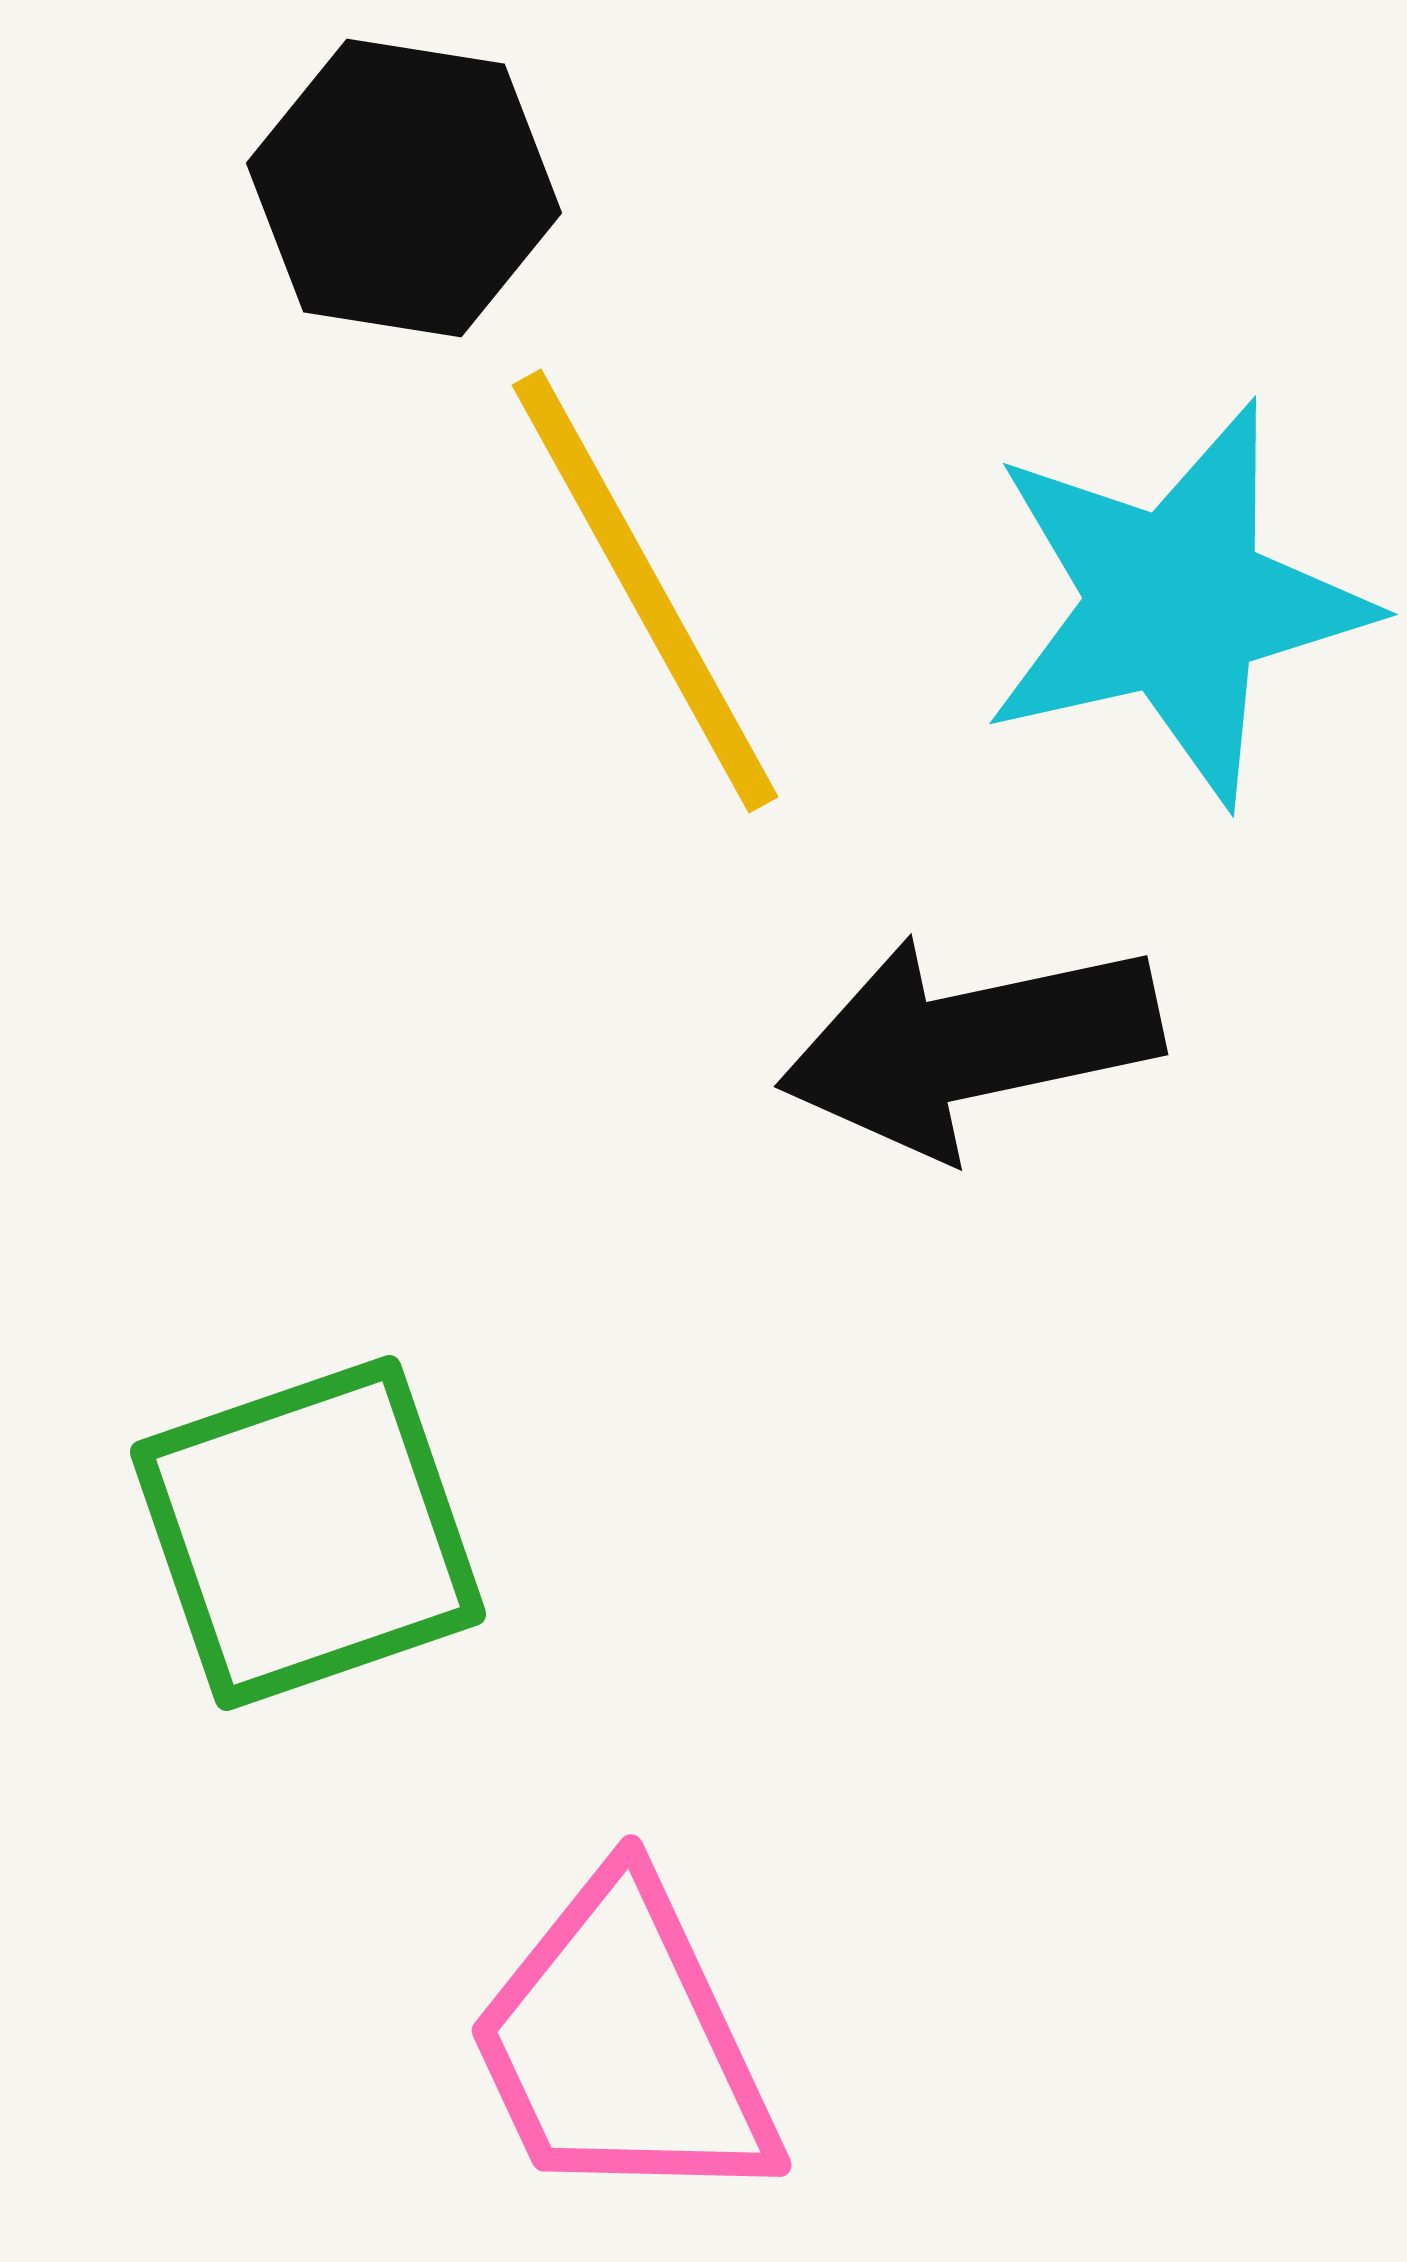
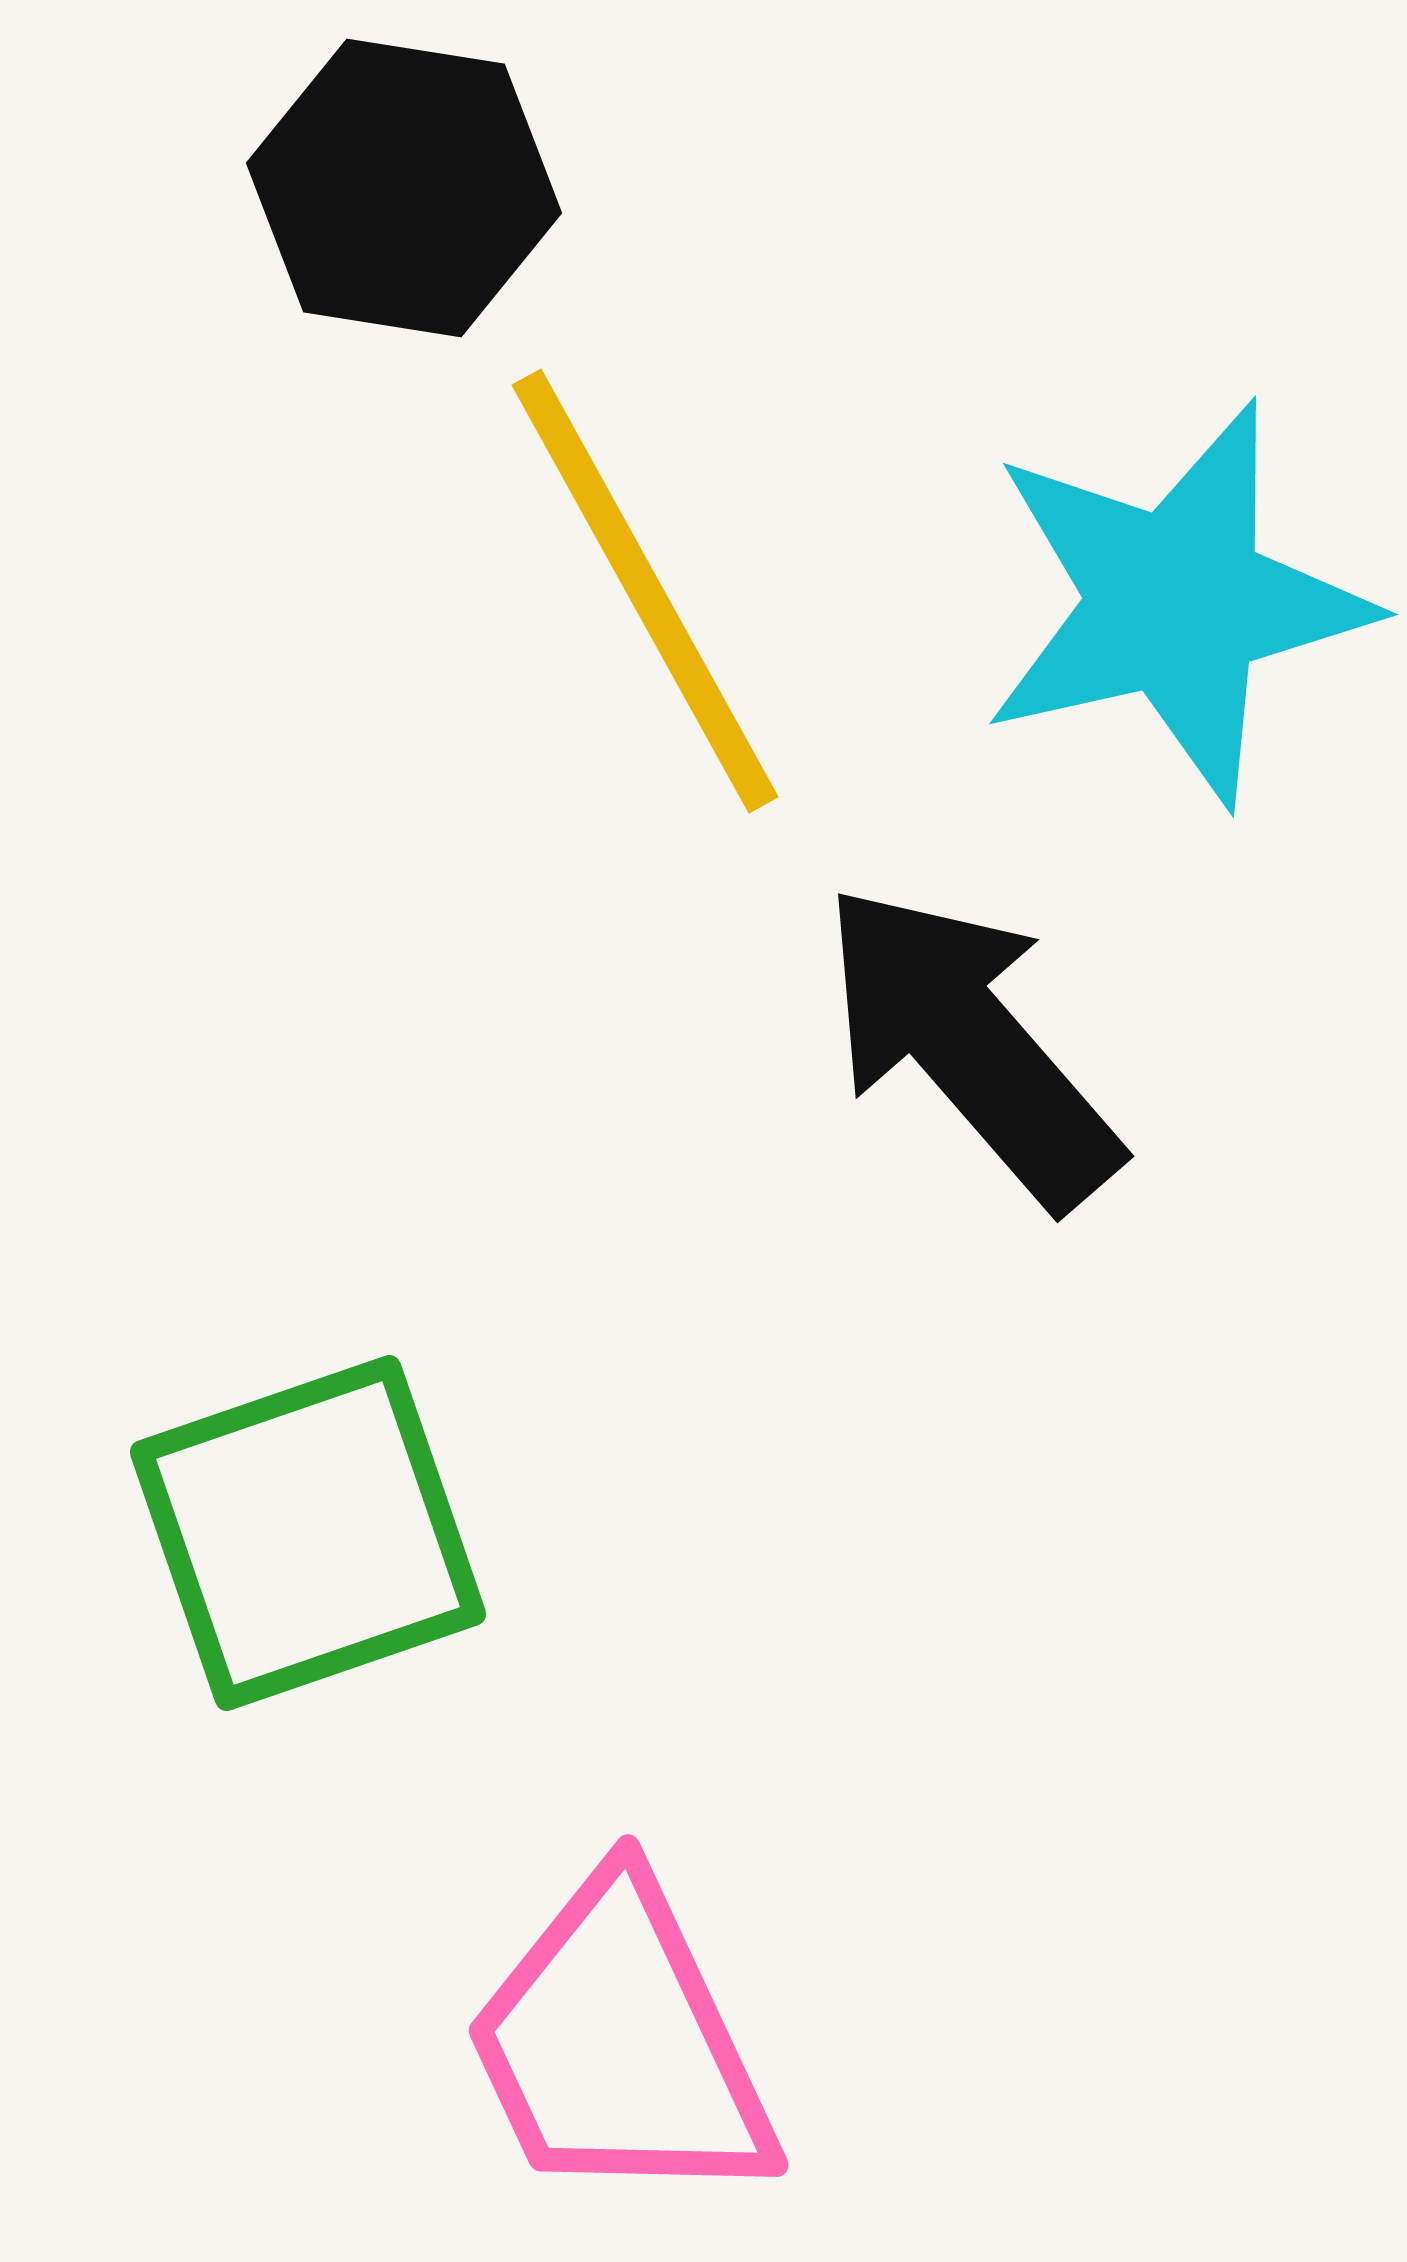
black arrow: rotated 61 degrees clockwise
pink trapezoid: moved 3 px left
